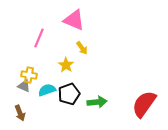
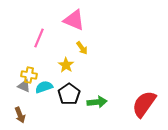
cyan semicircle: moved 3 px left, 3 px up
black pentagon: rotated 15 degrees counterclockwise
brown arrow: moved 2 px down
